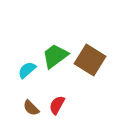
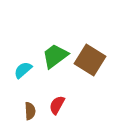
cyan semicircle: moved 4 px left
brown semicircle: moved 1 px left, 3 px down; rotated 138 degrees counterclockwise
